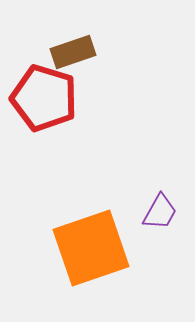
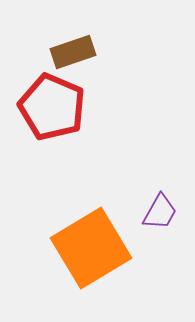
red pentagon: moved 8 px right, 9 px down; rotated 6 degrees clockwise
orange square: rotated 12 degrees counterclockwise
